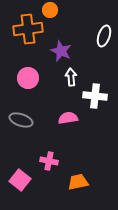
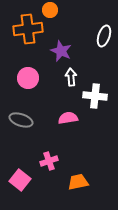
pink cross: rotated 30 degrees counterclockwise
